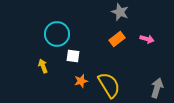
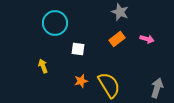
cyan circle: moved 2 px left, 11 px up
white square: moved 5 px right, 7 px up
